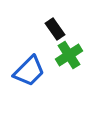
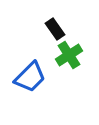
blue trapezoid: moved 1 px right, 6 px down
